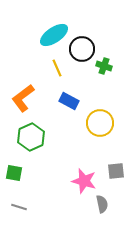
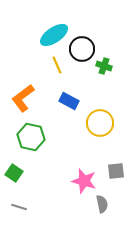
yellow line: moved 3 px up
green hexagon: rotated 24 degrees counterclockwise
green square: rotated 24 degrees clockwise
